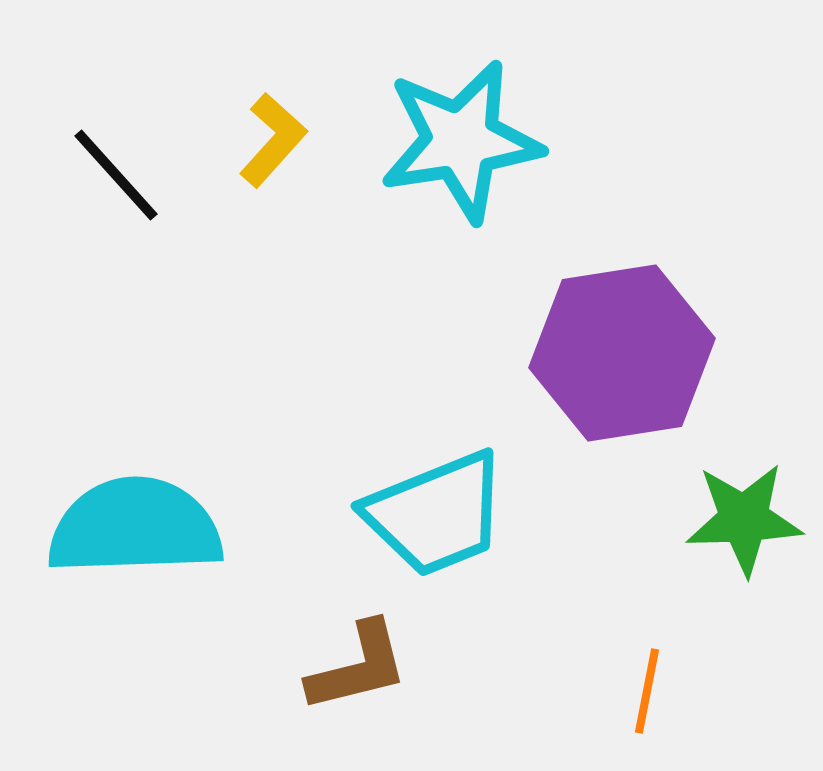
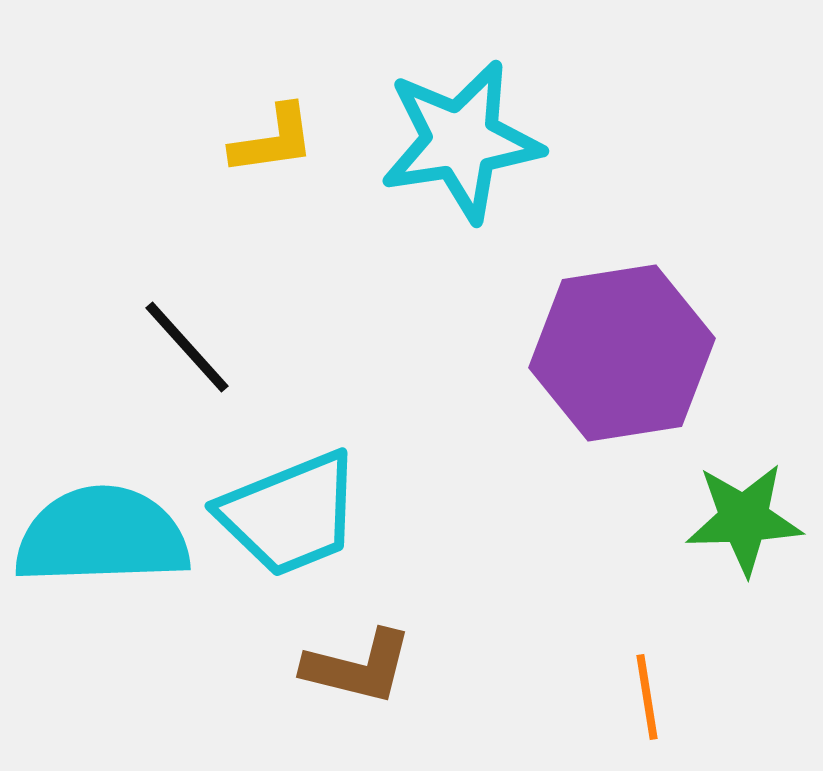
yellow L-shape: rotated 40 degrees clockwise
black line: moved 71 px right, 172 px down
cyan trapezoid: moved 146 px left
cyan semicircle: moved 33 px left, 9 px down
brown L-shape: rotated 28 degrees clockwise
orange line: moved 6 px down; rotated 20 degrees counterclockwise
